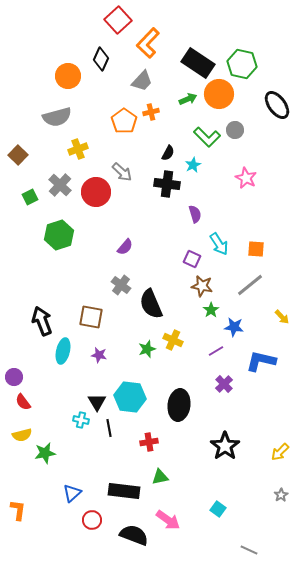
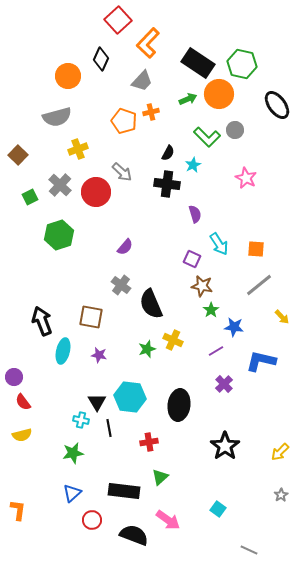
orange pentagon at (124, 121): rotated 15 degrees counterclockwise
gray line at (250, 285): moved 9 px right
green star at (45, 453): moved 28 px right
green triangle at (160, 477): rotated 30 degrees counterclockwise
